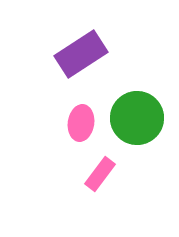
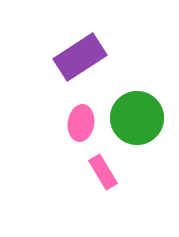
purple rectangle: moved 1 px left, 3 px down
pink rectangle: moved 3 px right, 2 px up; rotated 68 degrees counterclockwise
